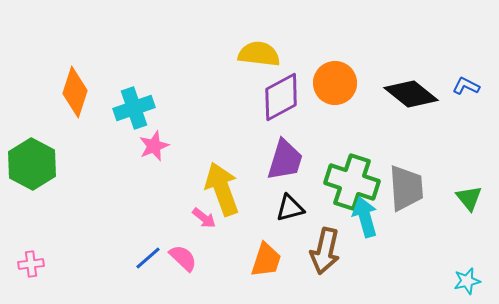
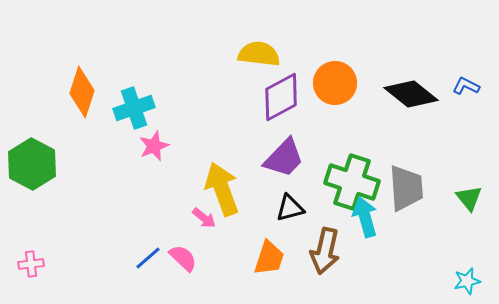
orange diamond: moved 7 px right
purple trapezoid: moved 1 px left, 2 px up; rotated 27 degrees clockwise
orange trapezoid: moved 3 px right, 2 px up
